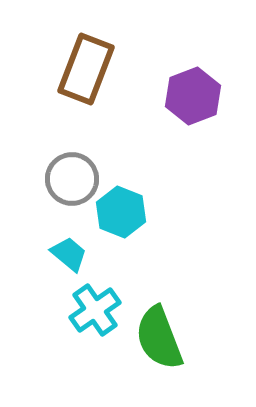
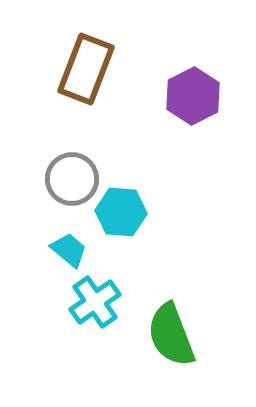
purple hexagon: rotated 6 degrees counterclockwise
cyan hexagon: rotated 18 degrees counterclockwise
cyan trapezoid: moved 4 px up
cyan cross: moved 8 px up
green semicircle: moved 12 px right, 3 px up
